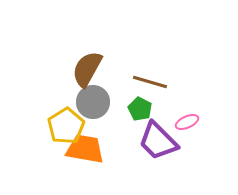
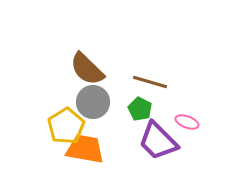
brown semicircle: rotated 75 degrees counterclockwise
pink ellipse: rotated 45 degrees clockwise
